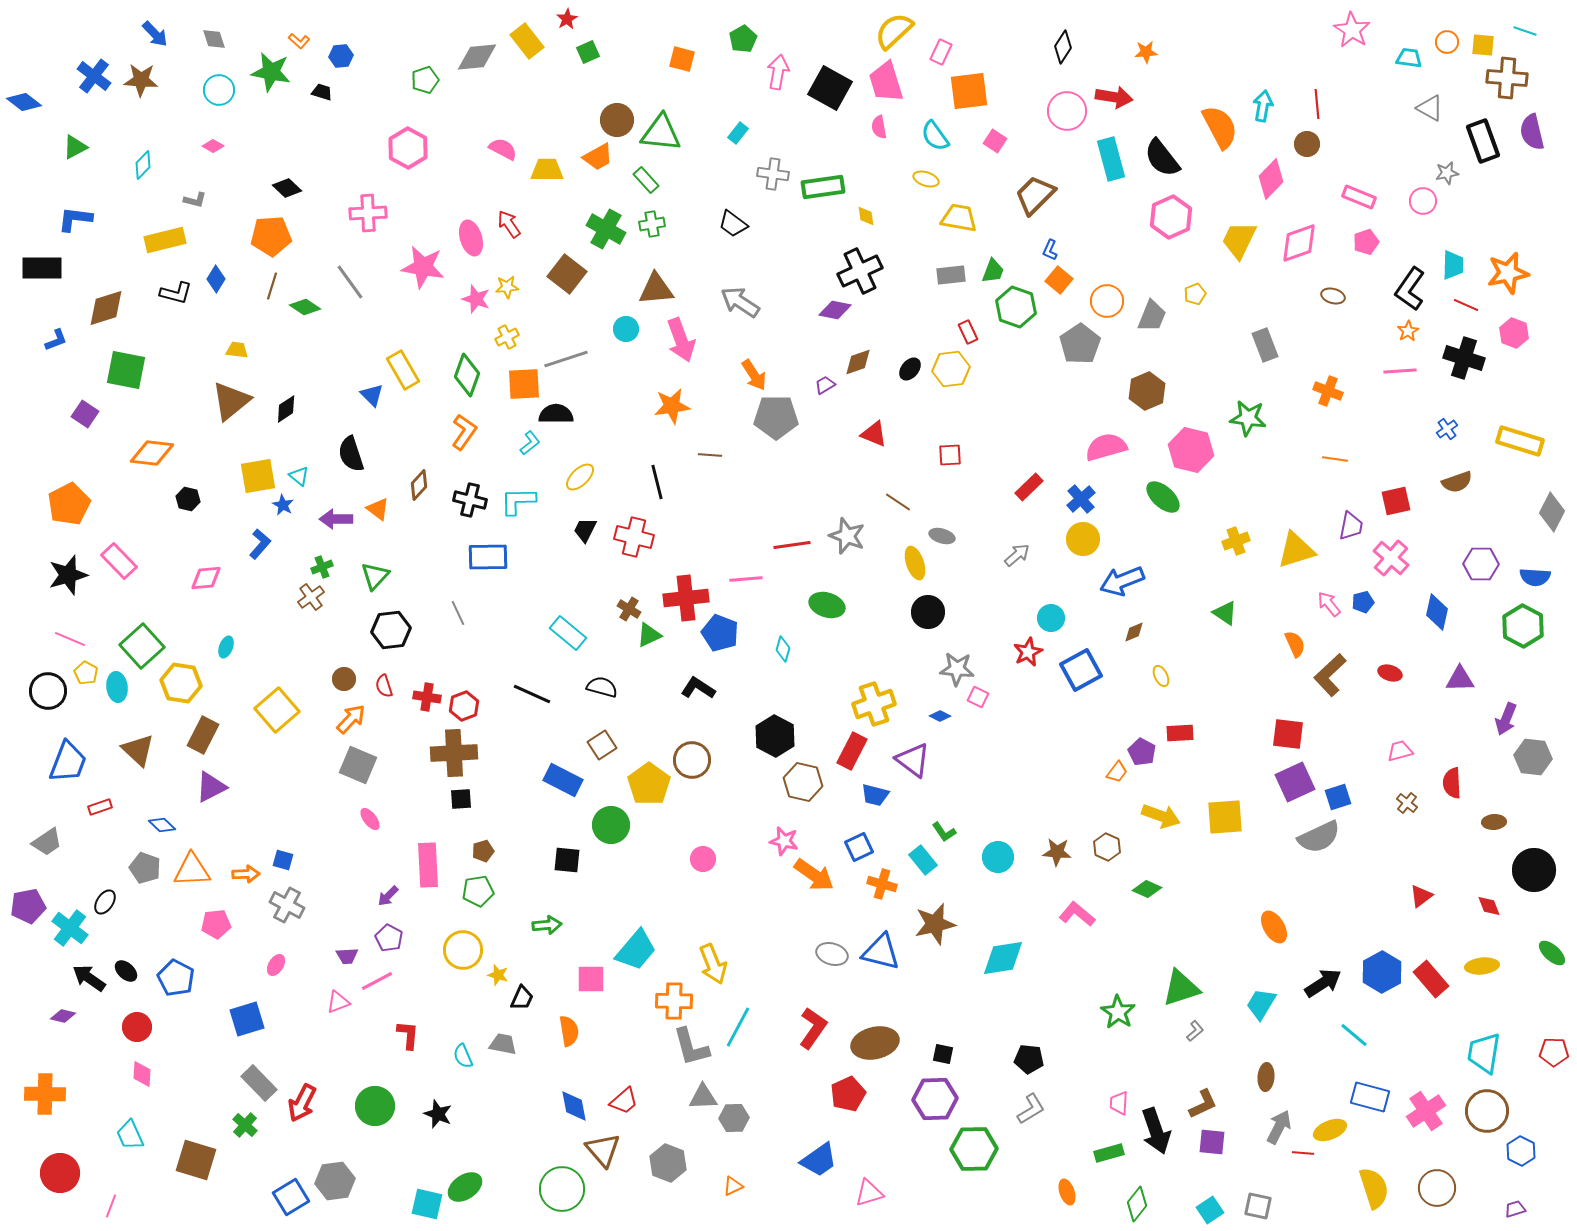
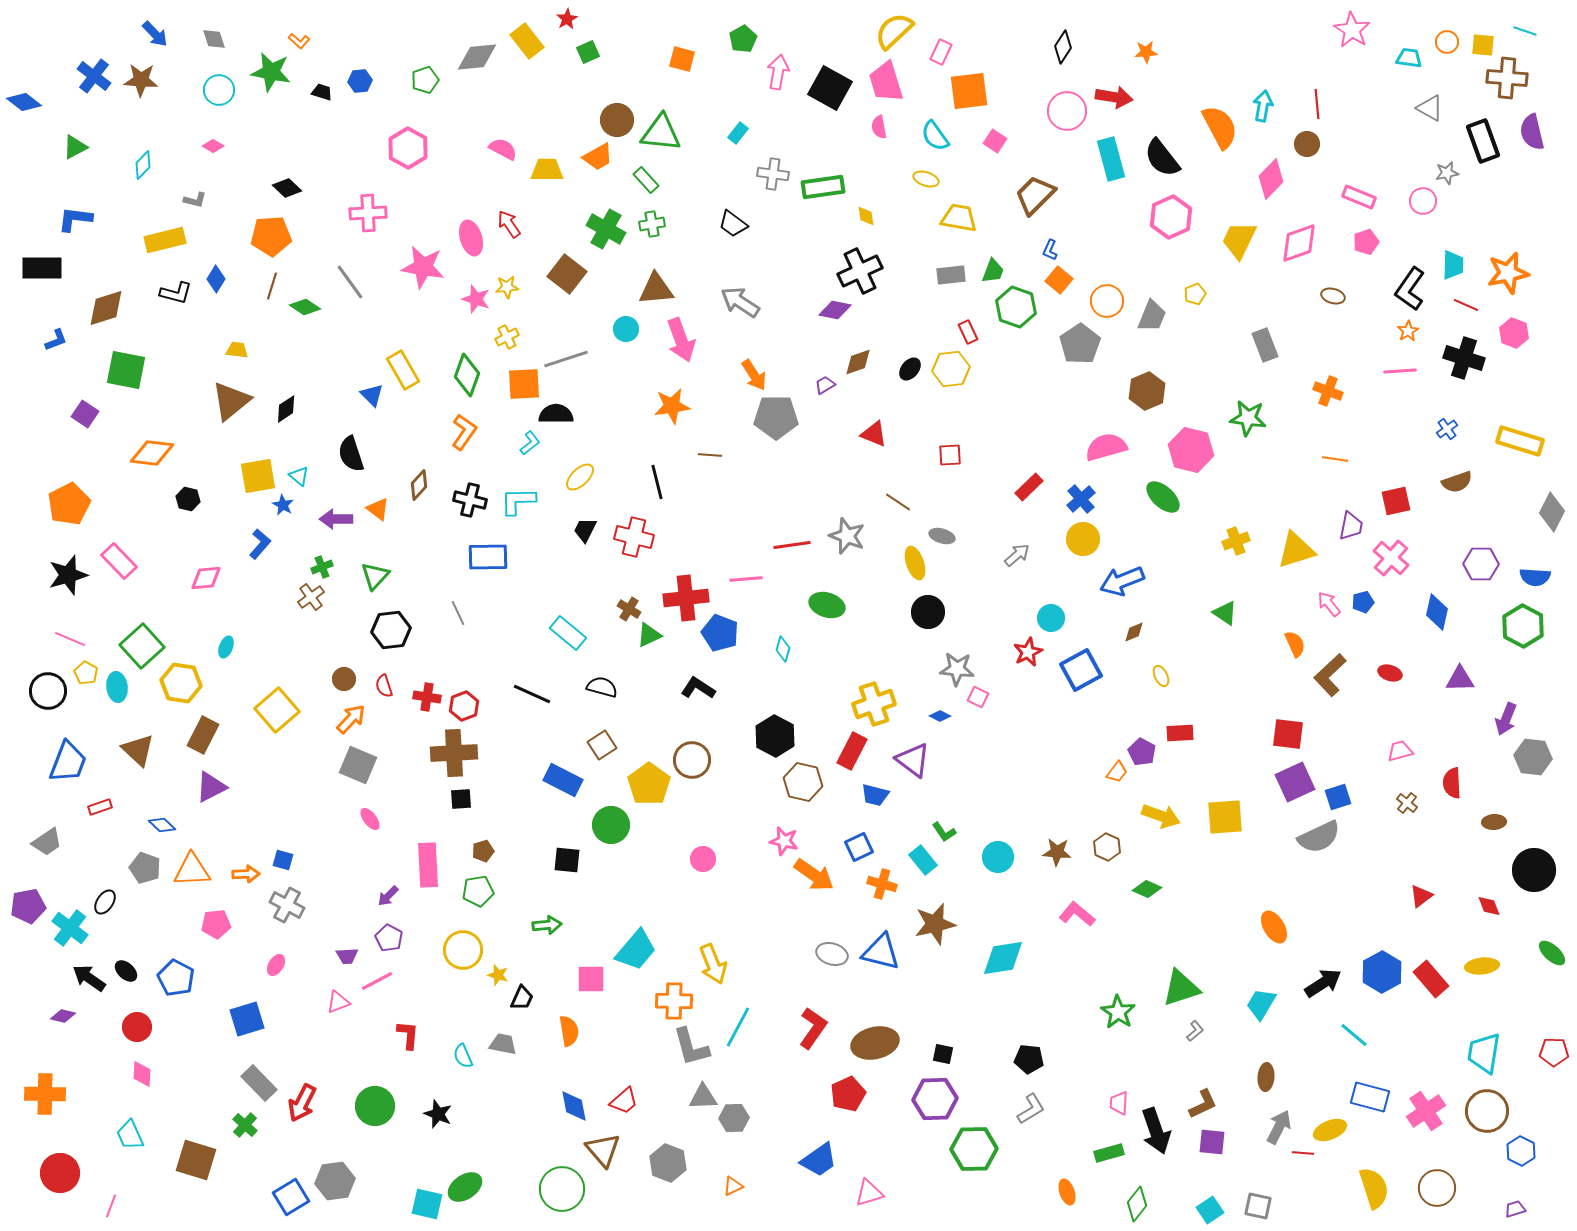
blue hexagon at (341, 56): moved 19 px right, 25 px down
